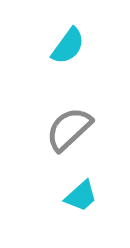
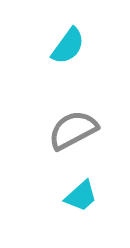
gray semicircle: moved 4 px right, 1 px down; rotated 15 degrees clockwise
